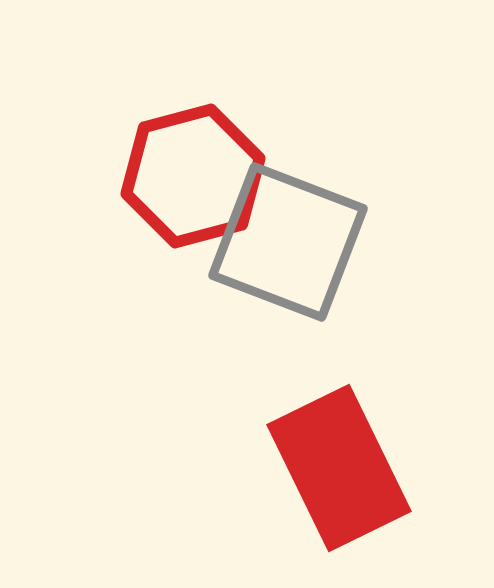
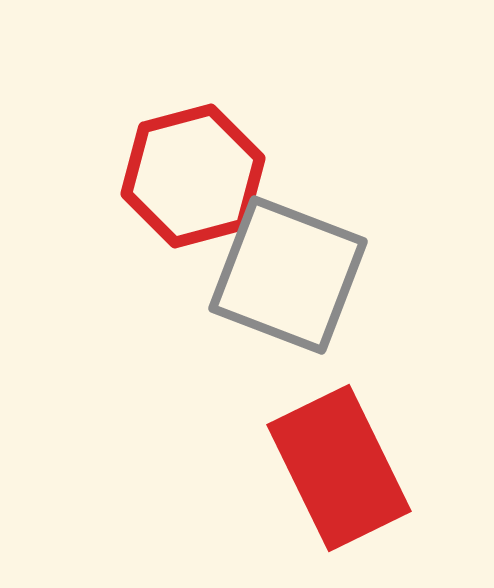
gray square: moved 33 px down
